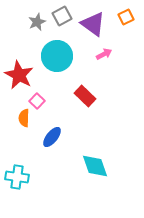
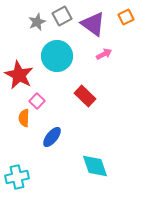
cyan cross: rotated 20 degrees counterclockwise
